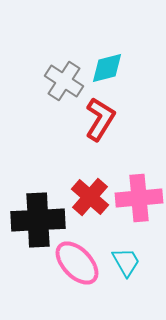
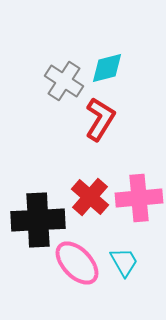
cyan trapezoid: moved 2 px left
